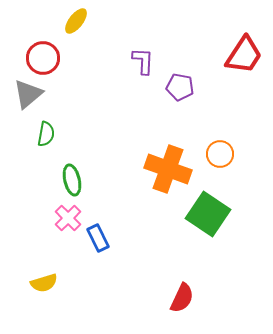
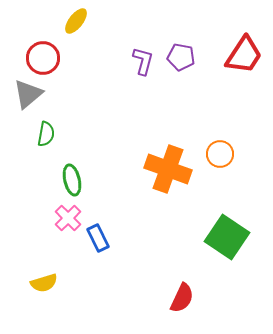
purple L-shape: rotated 12 degrees clockwise
purple pentagon: moved 1 px right, 30 px up
green square: moved 19 px right, 23 px down
